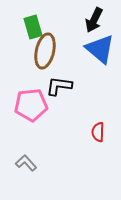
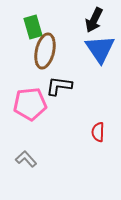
blue triangle: rotated 16 degrees clockwise
pink pentagon: moved 1 px left, 1 px up
gray L-shape: moved 4 px up
